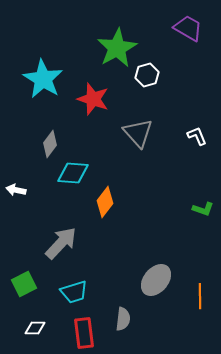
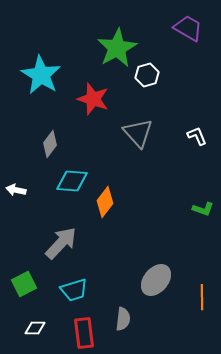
cyan star: moved 2 px left, 4 px up
cyan diamond: moved 1 px left, 8 px down
cyan trapezoid: moved 2 px up
orange line: moved 2 px right, 1 px down
